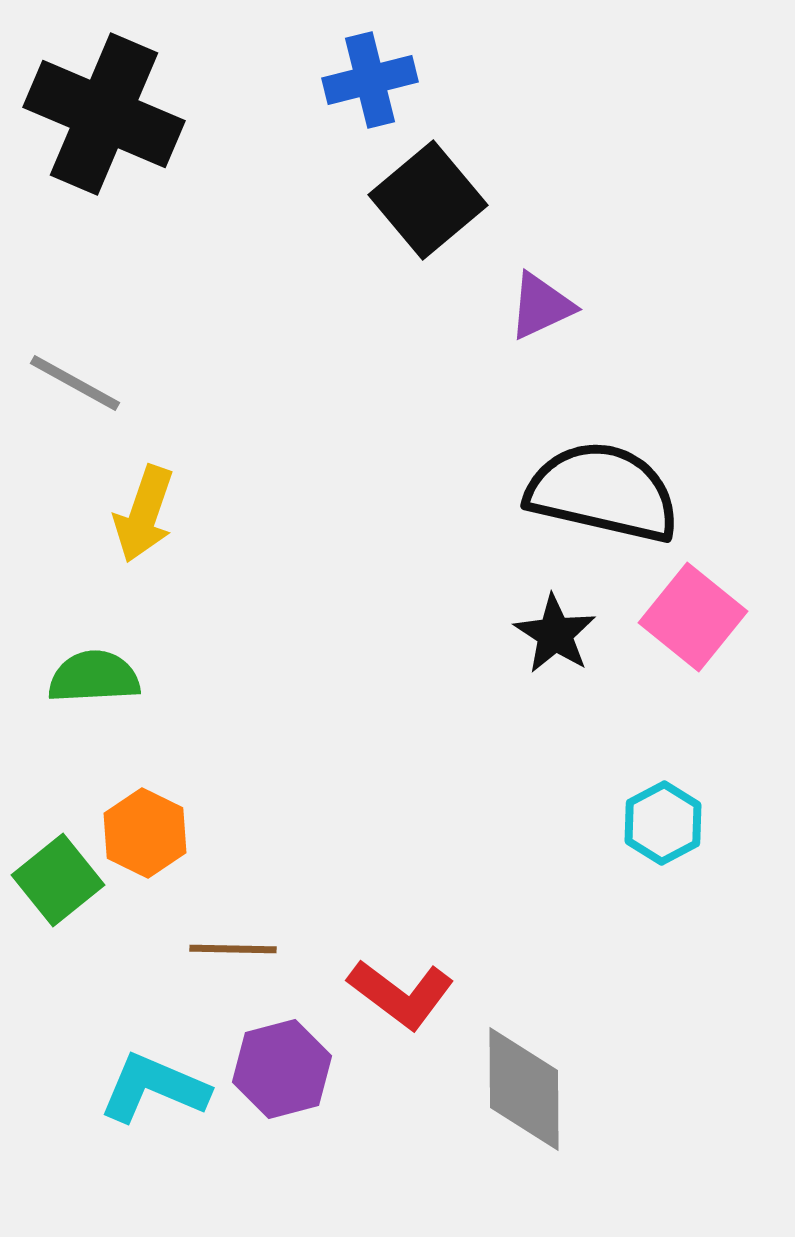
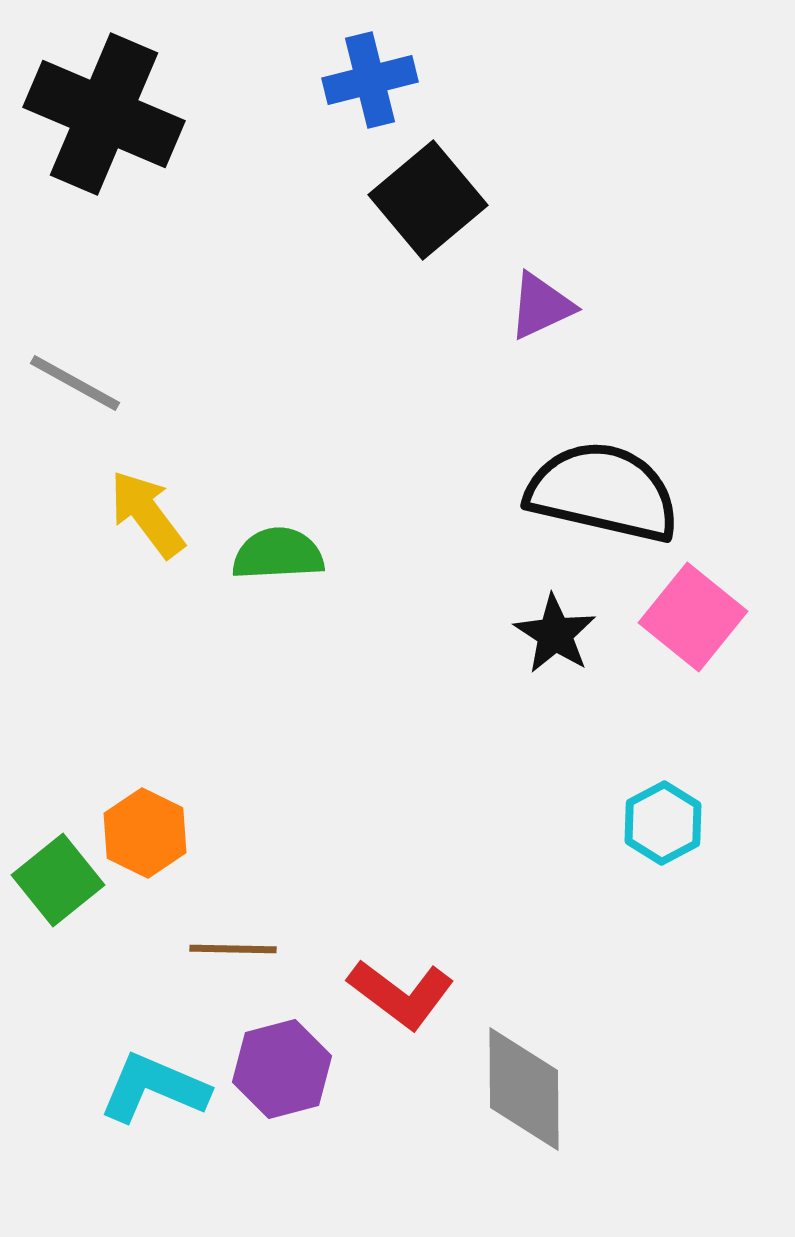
yellow arrow: moved 3 px right; rotated 124 degrees clockwise
green semicircle: moved 184 px right, 123 px up
